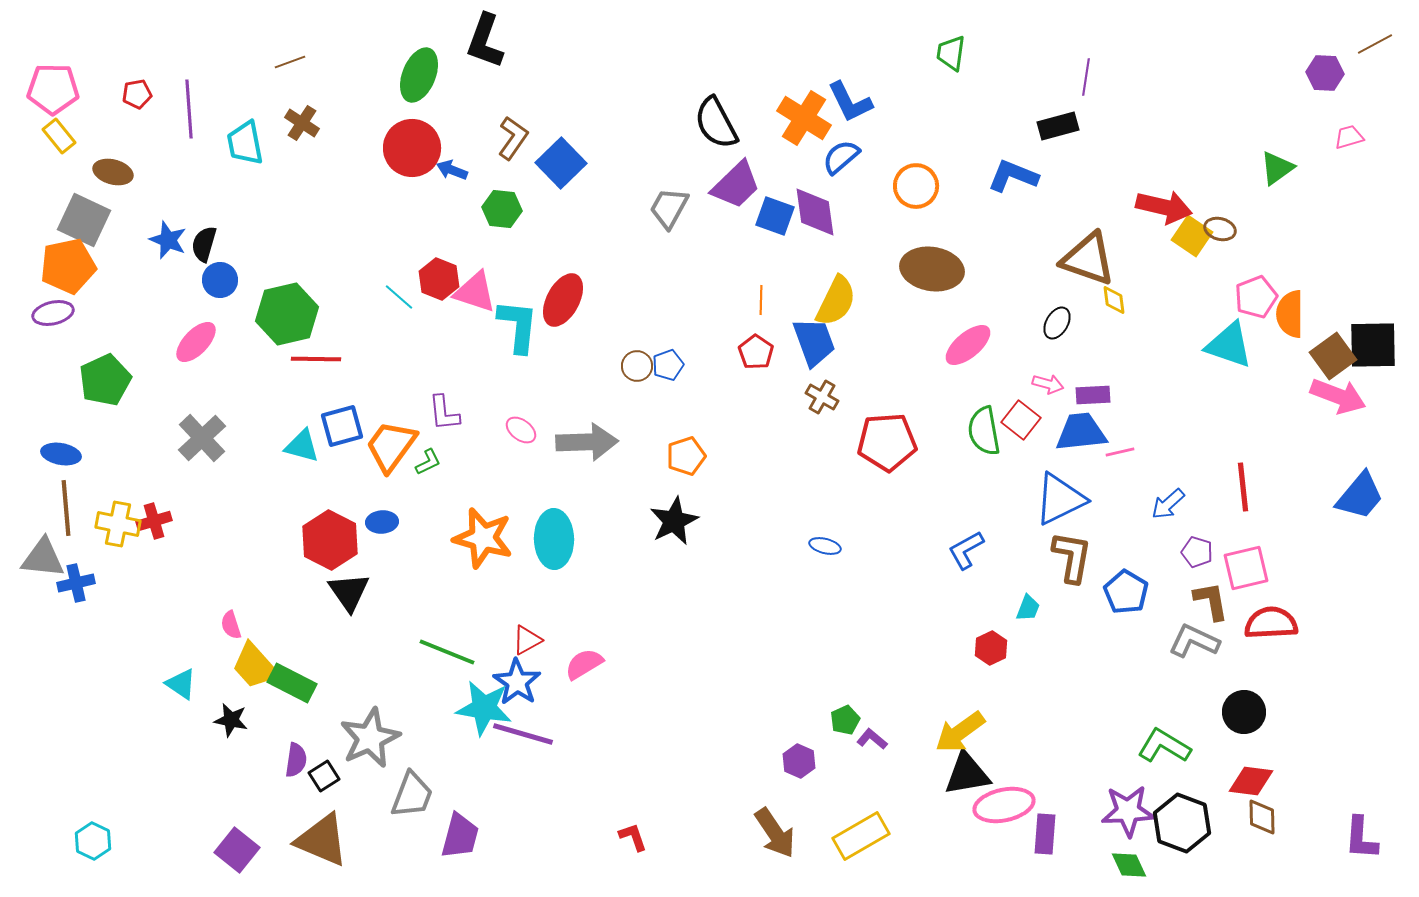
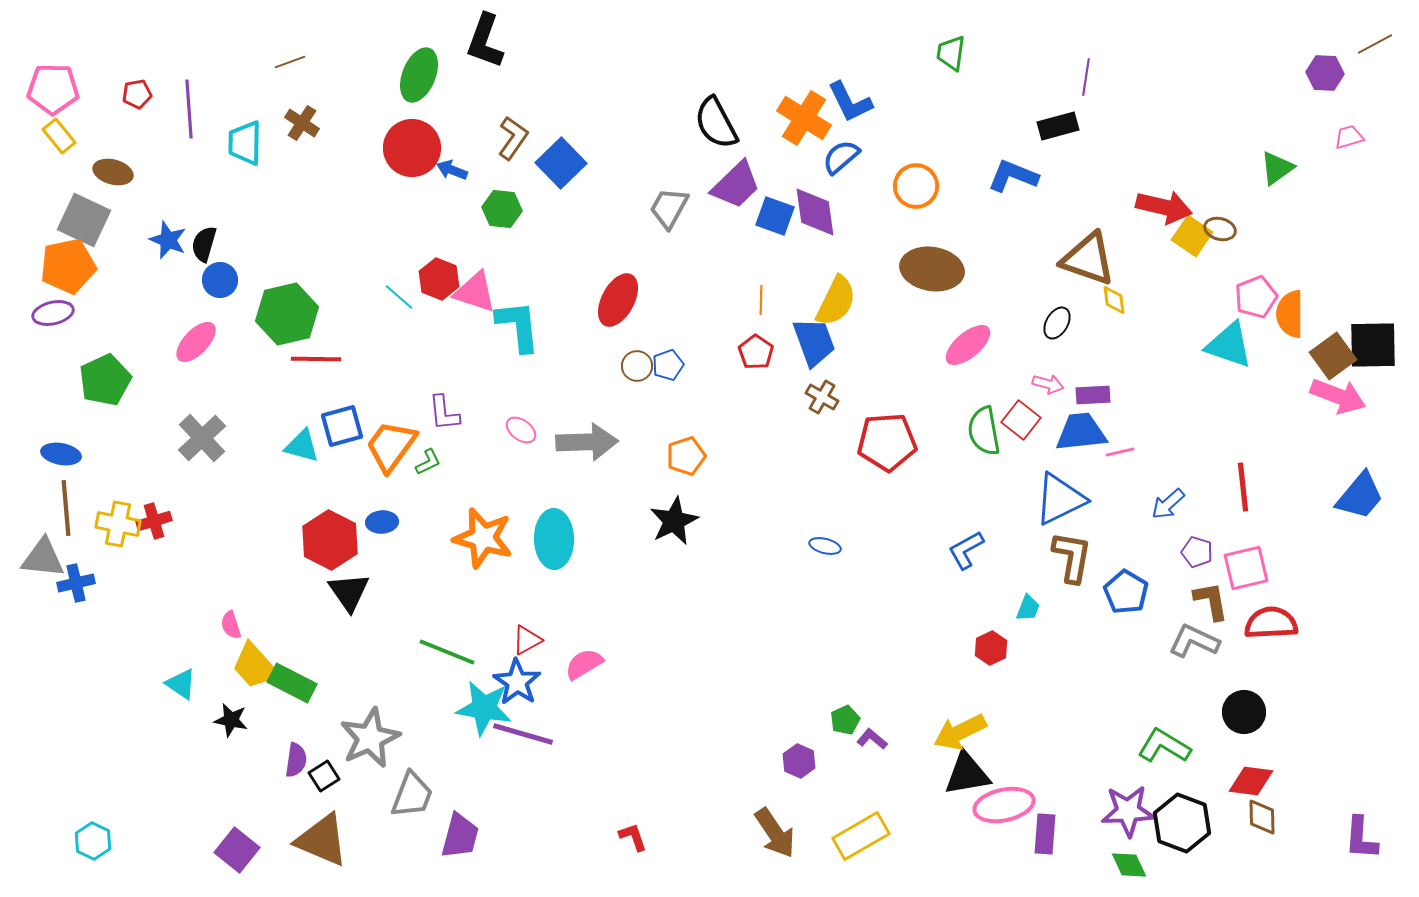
cyan trapezoid at (245, 143): rotated 12 degrees clockwise
red ellipse at (563, 300): moved 55 px right
cyan L-shape at (518, 326): rotated 12 degrees counterclockwise
yellow arrow at (960, 732): rotated 10 degrees clockwise
